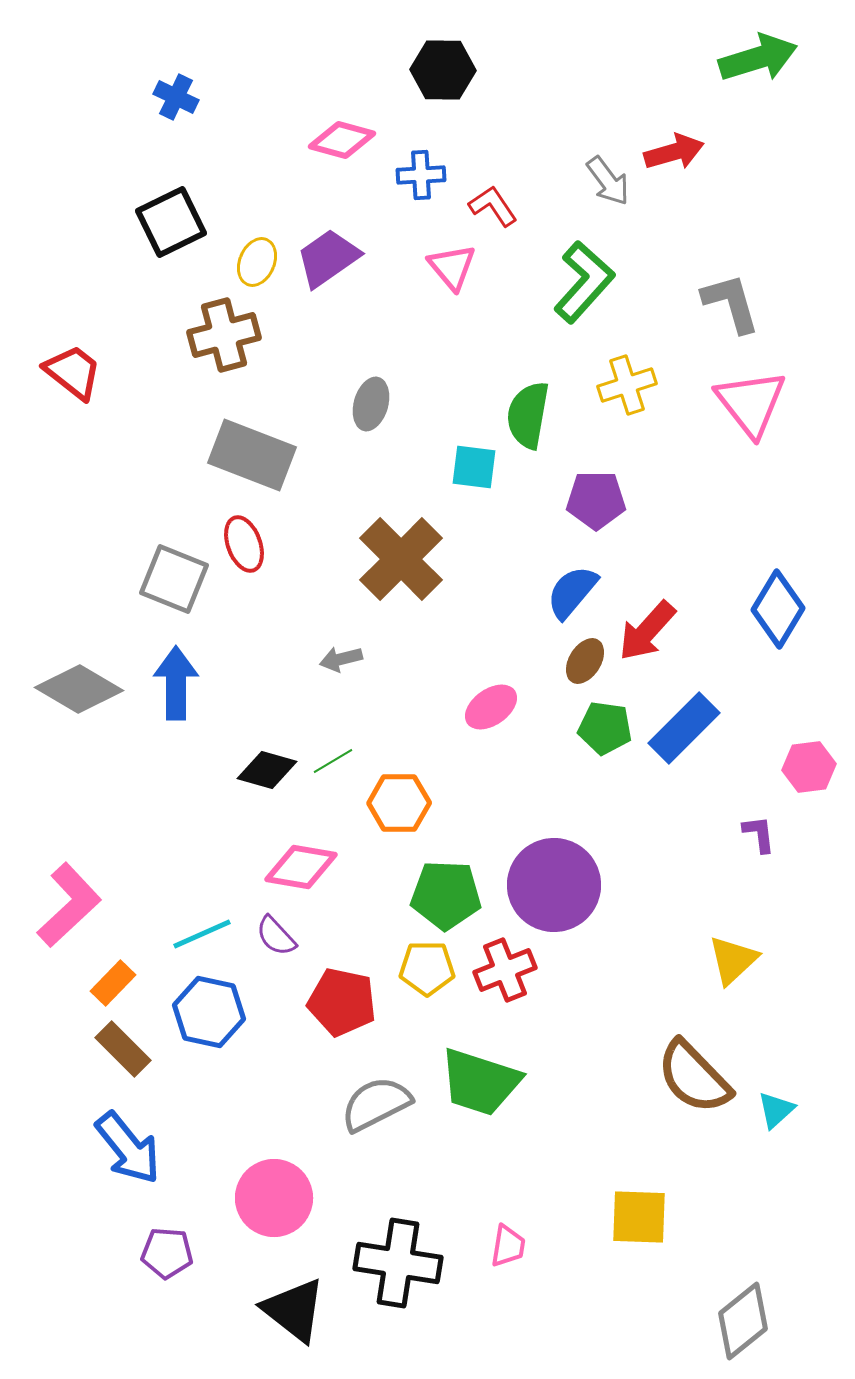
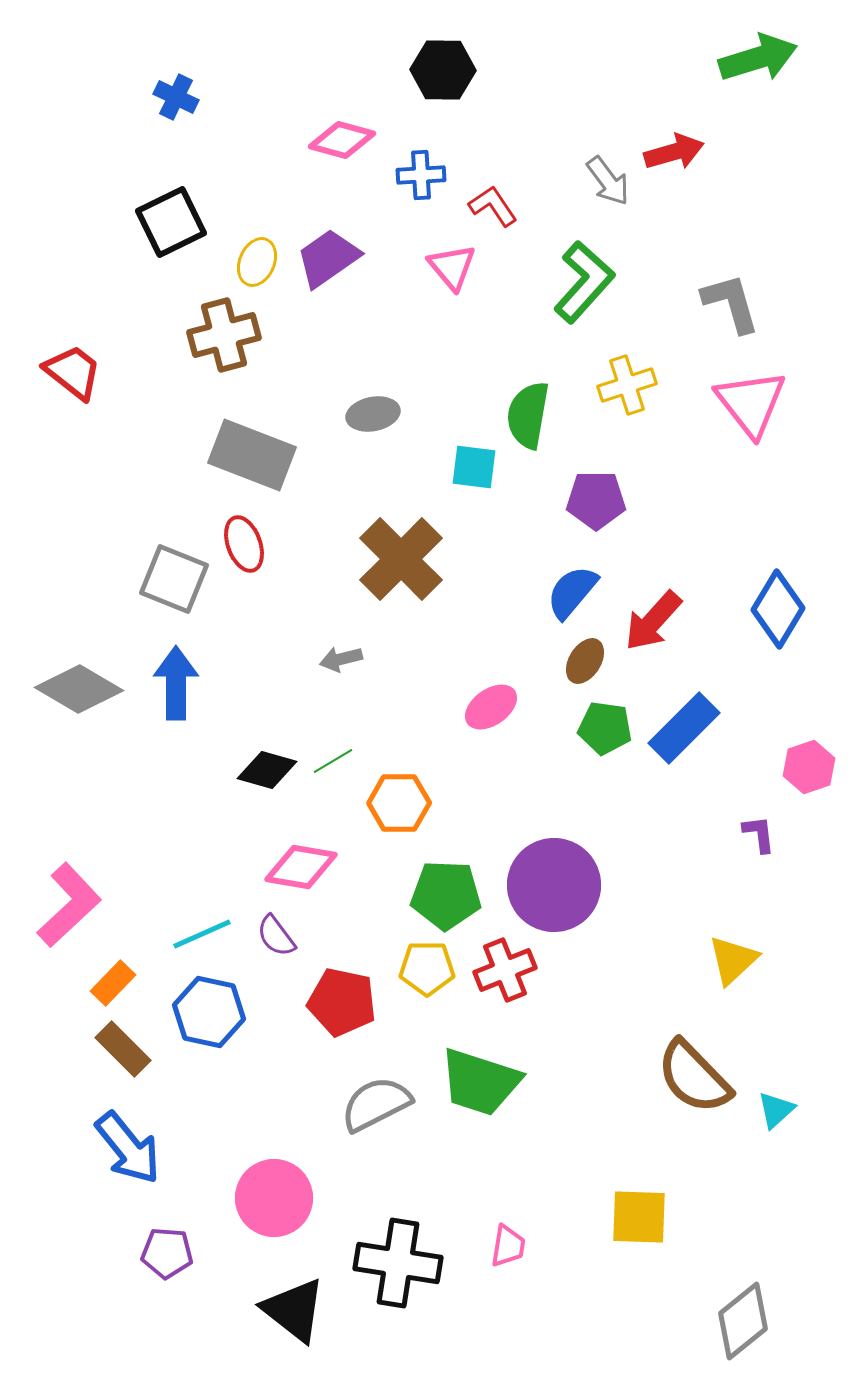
gray ellipse at (371, 404): moved 2 px right, 10 px down; rotated 63 degrees clockwise
red arrow at (647, 631): moved 6 px right, 10 px up
pink hexagon at (809, 767): rotated 12 degrees counterclockwise
purple semicircle at (276, 936): rotated 6 degrees clockwise
